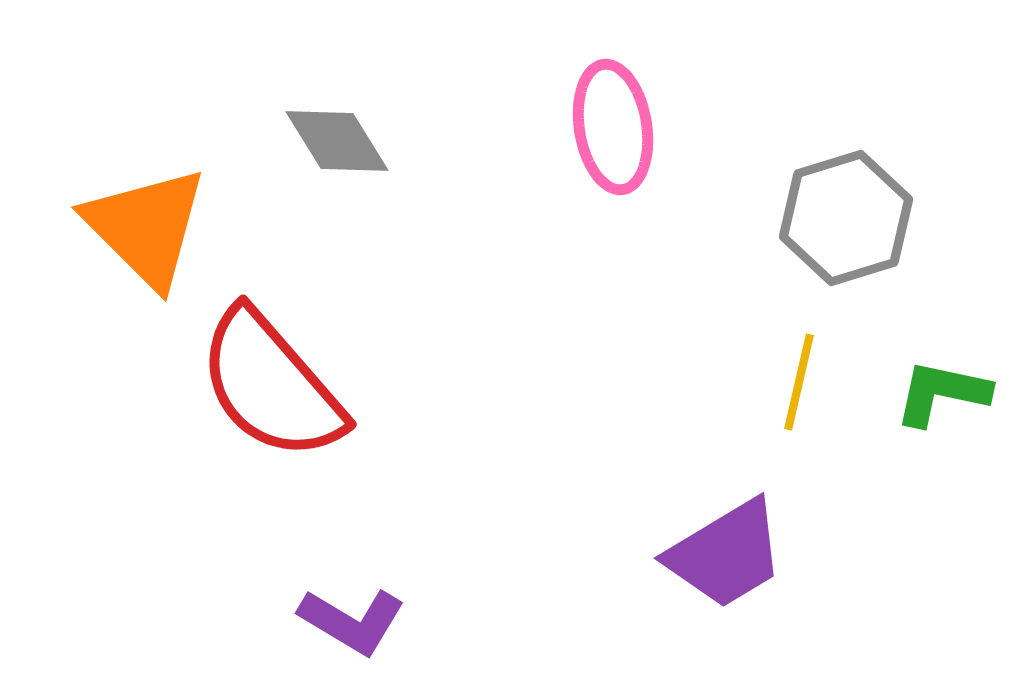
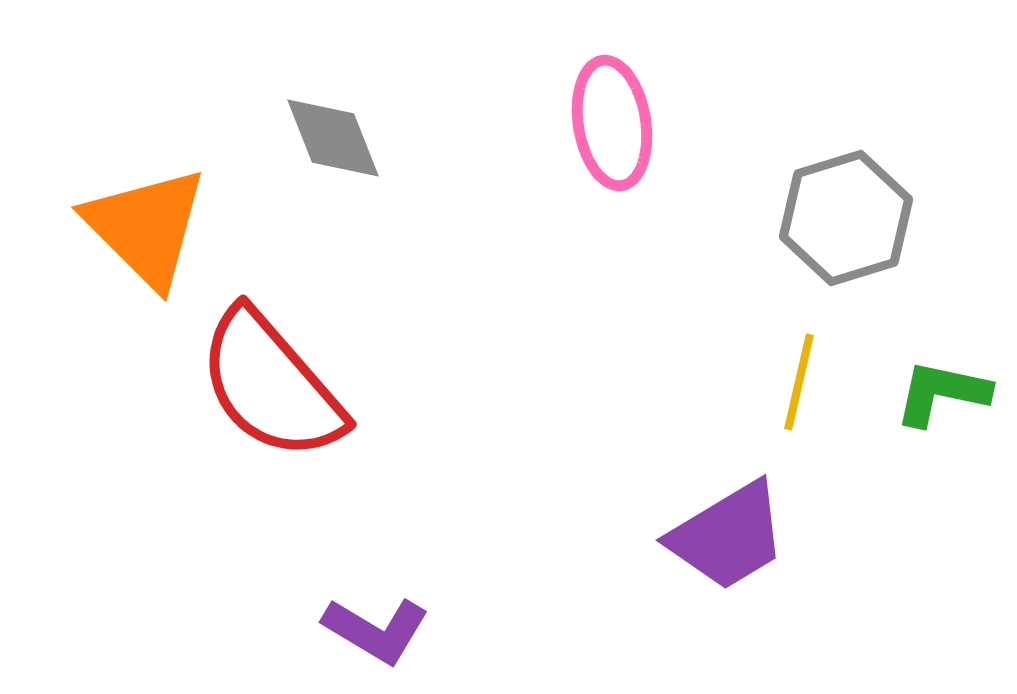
pink ellipse: moved 1 px left, 4 px up
gray diamond: moved 4 px left, 3 px up; rotated 10 degrees clockwise
purple trapezoid: moved 2 px right, 18 px up
purple L-shape: moved 24 px right, 9 px down
